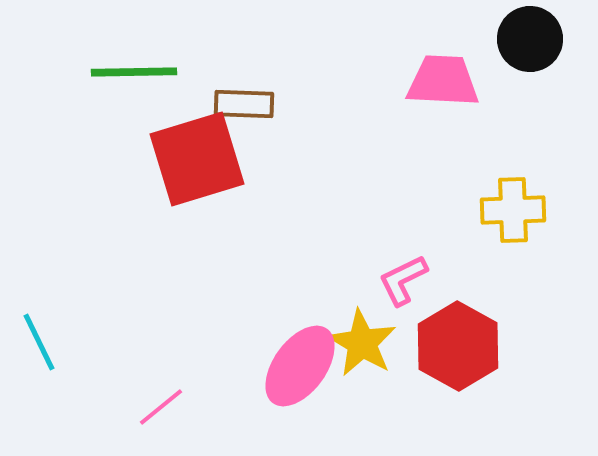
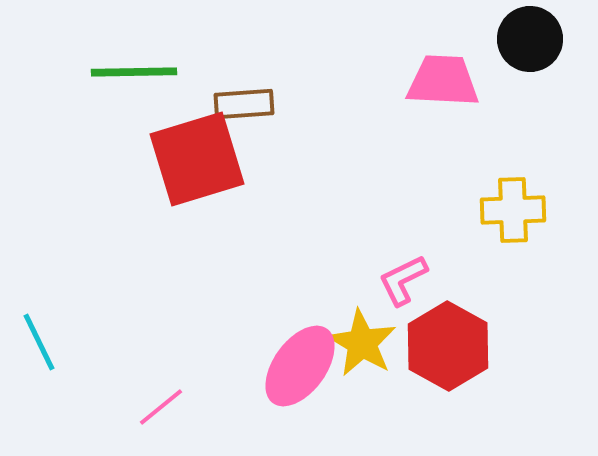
brown rectangle: rotated 6 degrees counterclockwise
red hexagon: moved 10 px left
